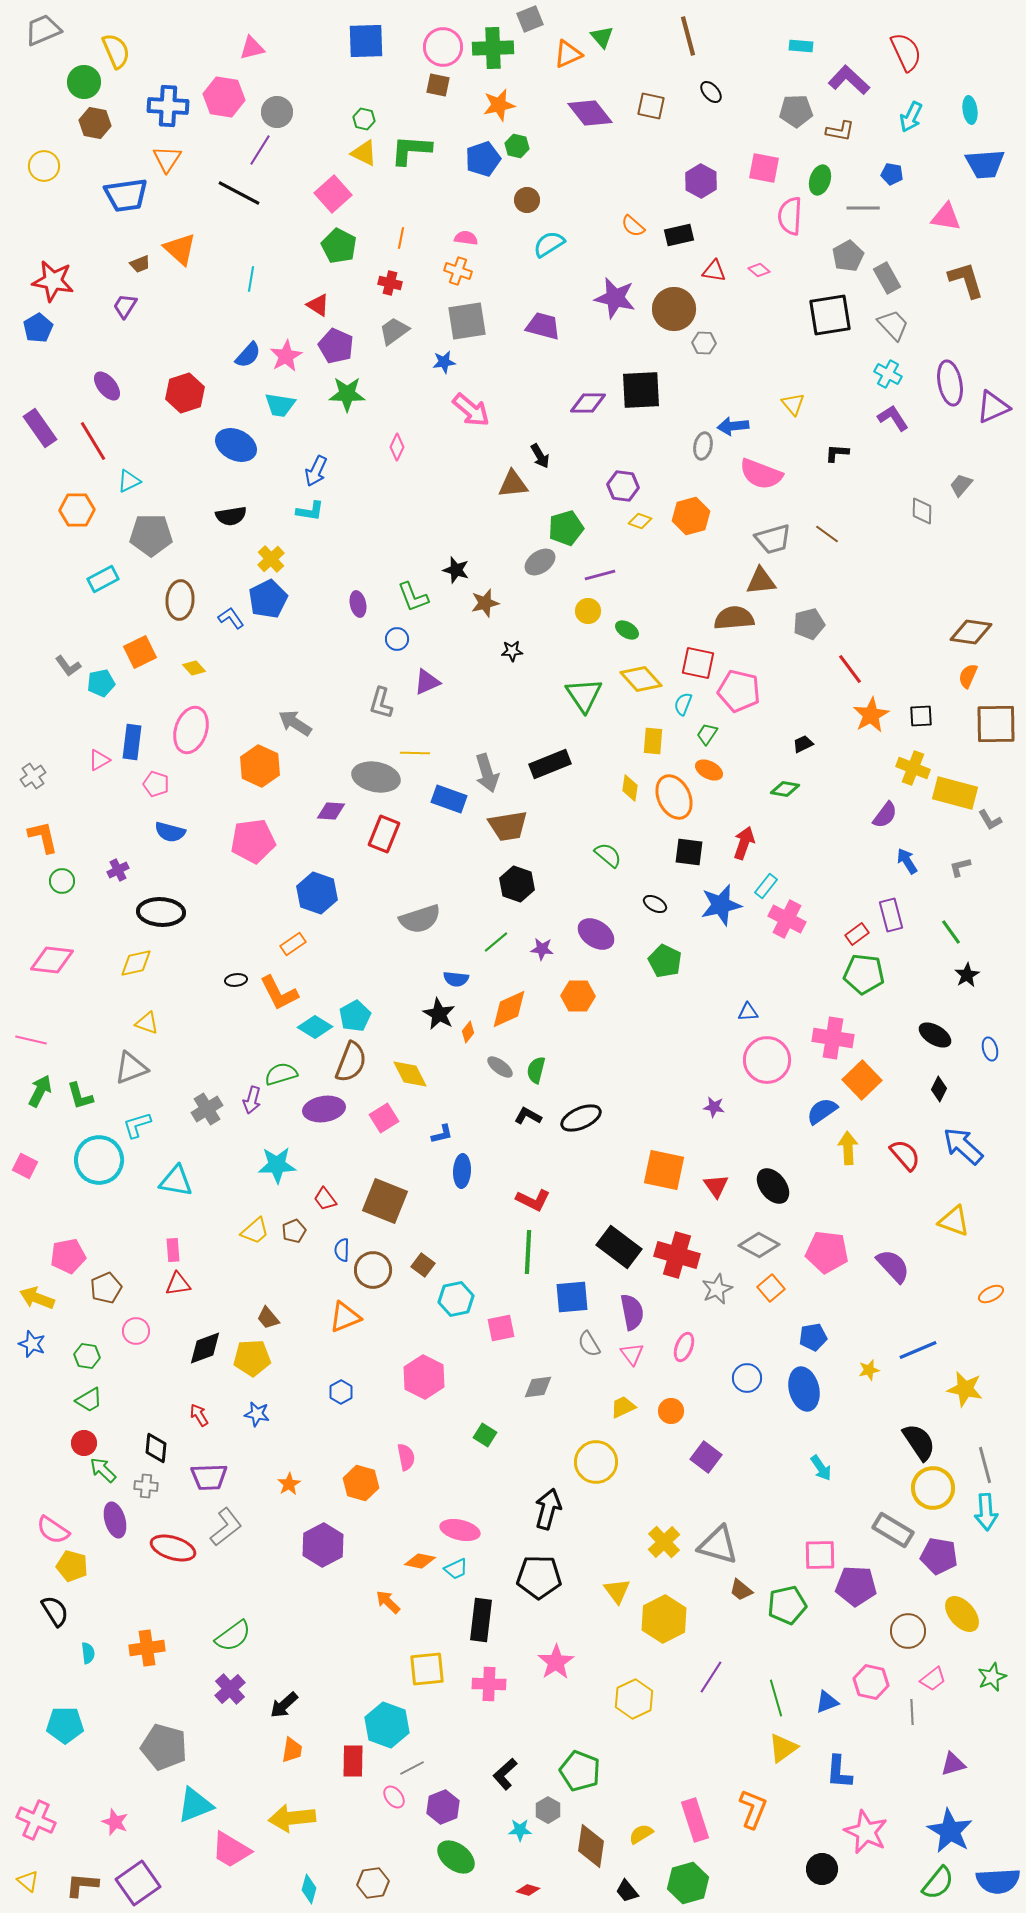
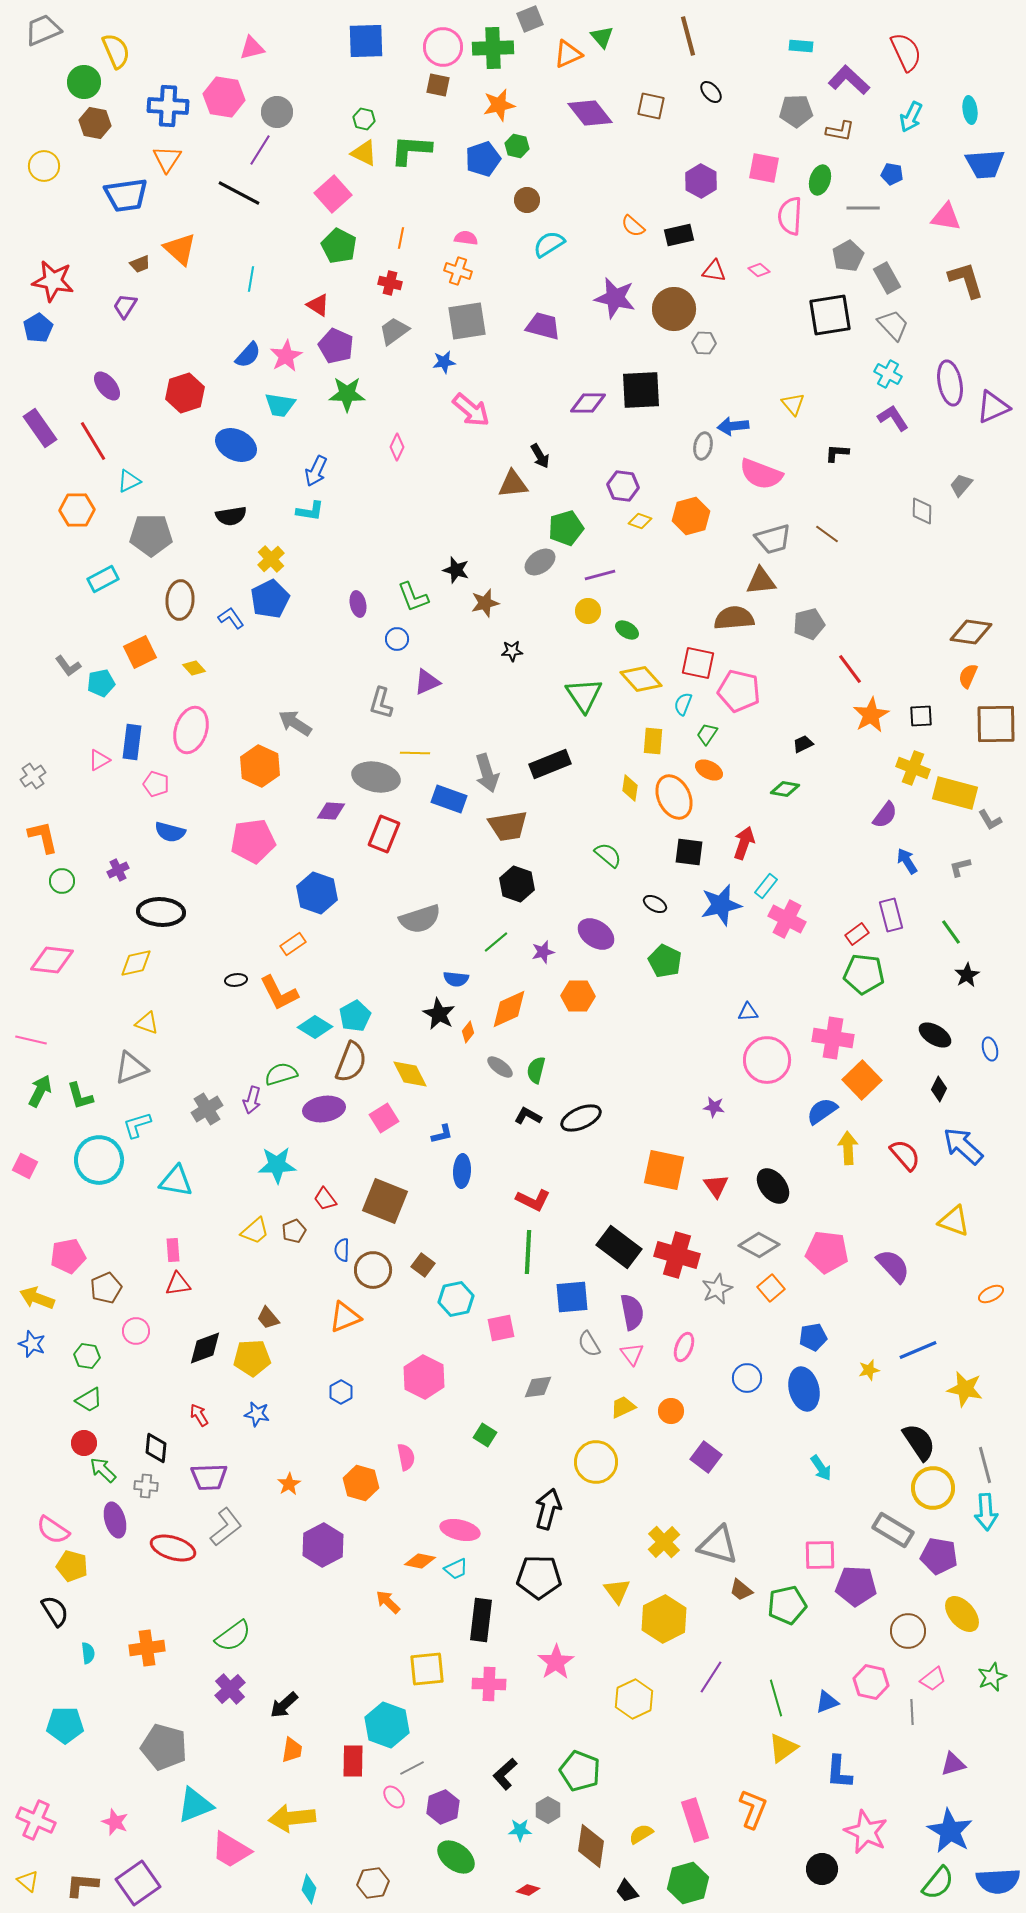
blue pentagon at (268, 599): moved 2 px right
purple star at (542, 949): moved 1 px right, 3 px down; rotated 20 degrees counterclockwise
